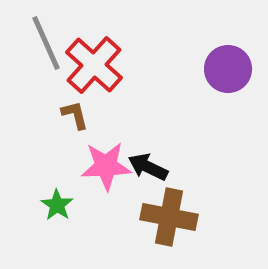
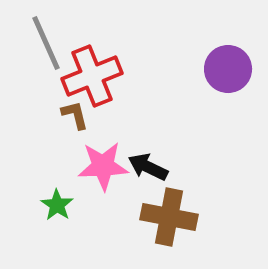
red cross: moved 2 px left, 11 px down; rotated 26 degrees clockwise
pink star: moved 3 px left
